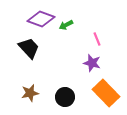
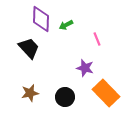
purple diamond: rotated 72 degrees clockwise
purple star: moved 7 px left, 5 px down
